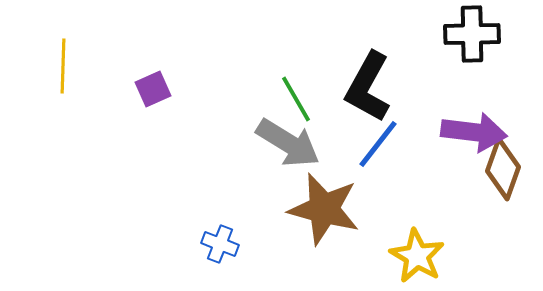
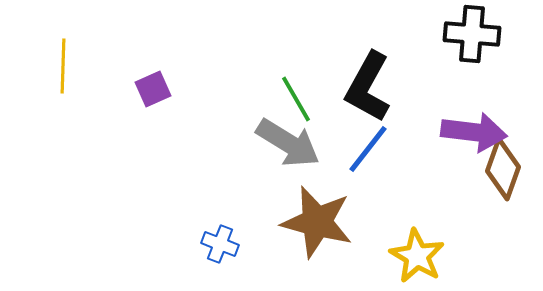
black cross: rotated 6 degrees clockwise
blue line: moved 10 px left, 5 px down
brown star: moved 7 px left, 13 px down
